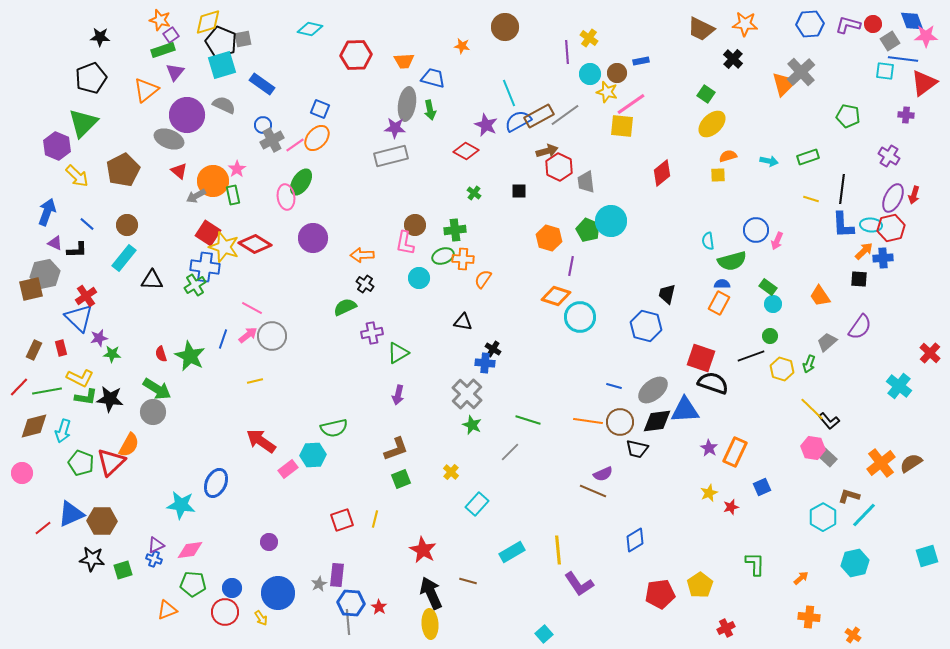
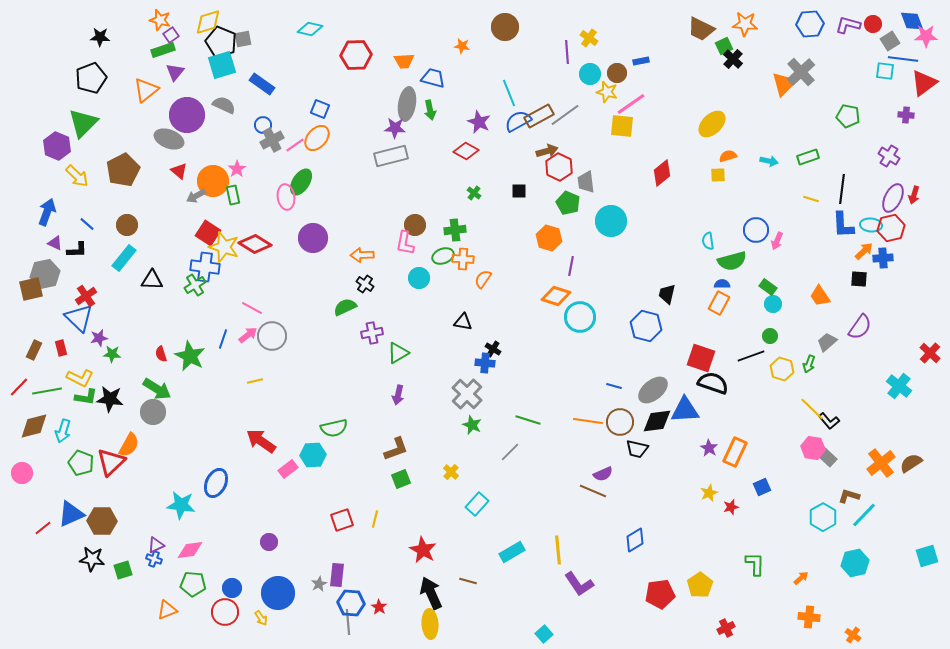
green square at (706, 94): moved 18 px right, 48 px up; rotated 30 degrees clockwise
purple star at (486, 125): moved 7 px left, 3 px up
green pentagon at (588, 230): moved 20 px left, 27 px up
